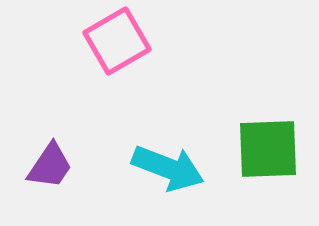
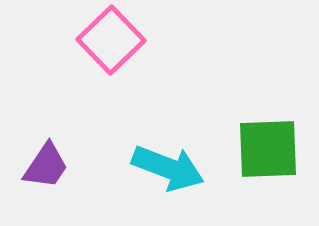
pink square: moved 6 px left, 1 px up; rotated 14 degrees counterclockwise
purple trapezoid: moved 4 px left
